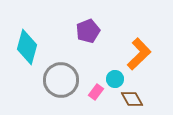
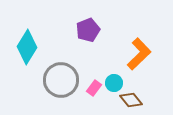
purple pentagon: moved 1 px up
cyan diamond: rotated 16 degrees clockwise
cyan circle: moved 1 px left, 4 px down
pink rectangle: moved 2 px left, 4 px up
brown diamond: moved 1 px left, 1 px down; rotated 10 degrees counterclockwise
